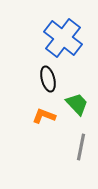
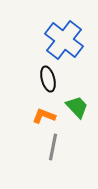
blue cross: moved 1 px right, 2 px down
green trapezoid: moved 3 px down
gray line: moved 28 px left
